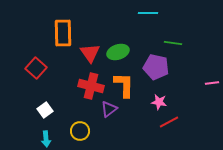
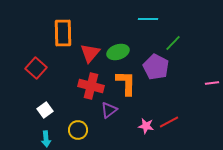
cyan line: moved 6 px down
green line: rotated 54 degrees counterclockwise
red triangle: rotated 15 degrees clockwise
purple pentagon: rotated 15 degrees clockwise
orange L-shape: moved 2 px right, 2 px up
pink star: moved 13 px left, 24 px down
purple triangle: moved 1 px down
yellow circle: moved 2 px left, 1 px up
